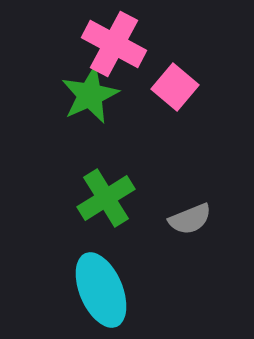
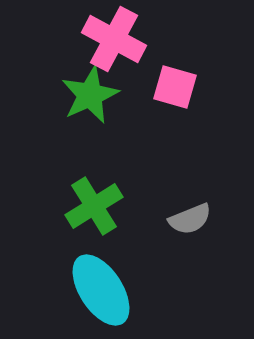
pink cross: moved 5 px up
pink square: rotated 24 degrees counterclockwise
green cross: moved 12 px left, 8 px down
cyan ellipse: rotated 10 degrees counterclockwise
